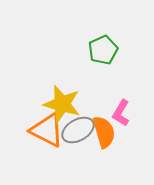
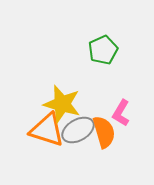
orange triangle: rotated 9 degrees counterclockwise
